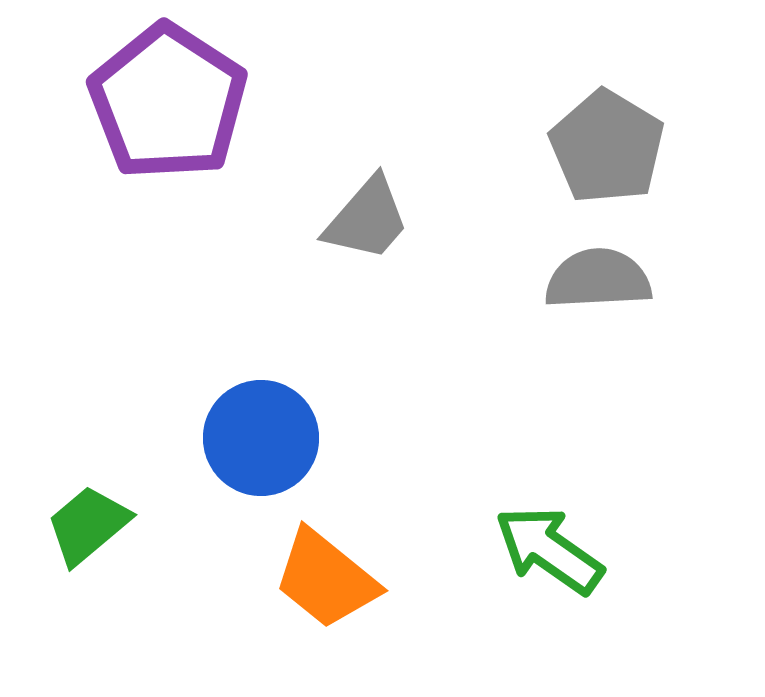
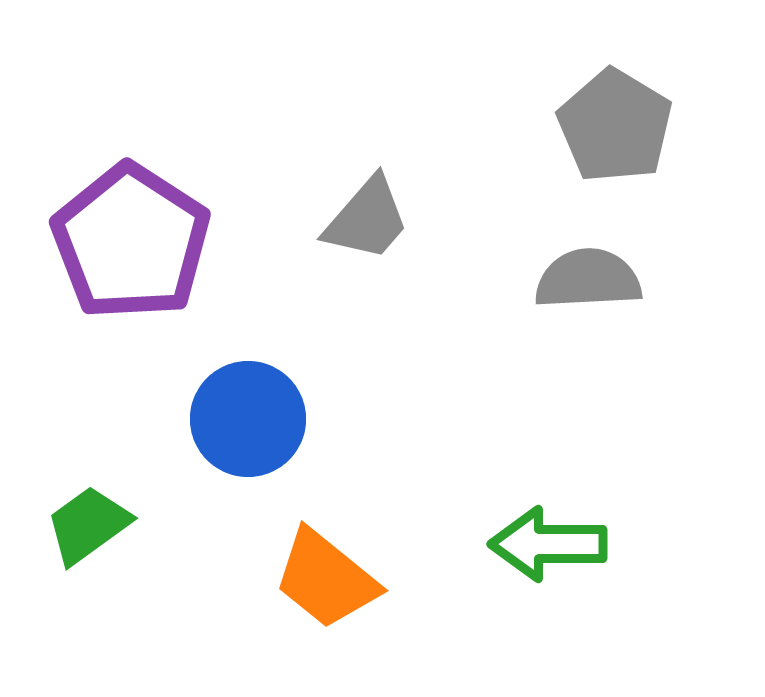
purple pentagon: moved 37 px left, 140 px down
gray pentagon: moved 8 px right, 21 px up
gray semicircle: moved 10 px left
blue circle: moved 13 px left, 19 px up
green trapezoid: rotated 4 degrees clockwise
green arrow: moved 1 px left, 6 px up; rotated 35 degrees counterclockwise
